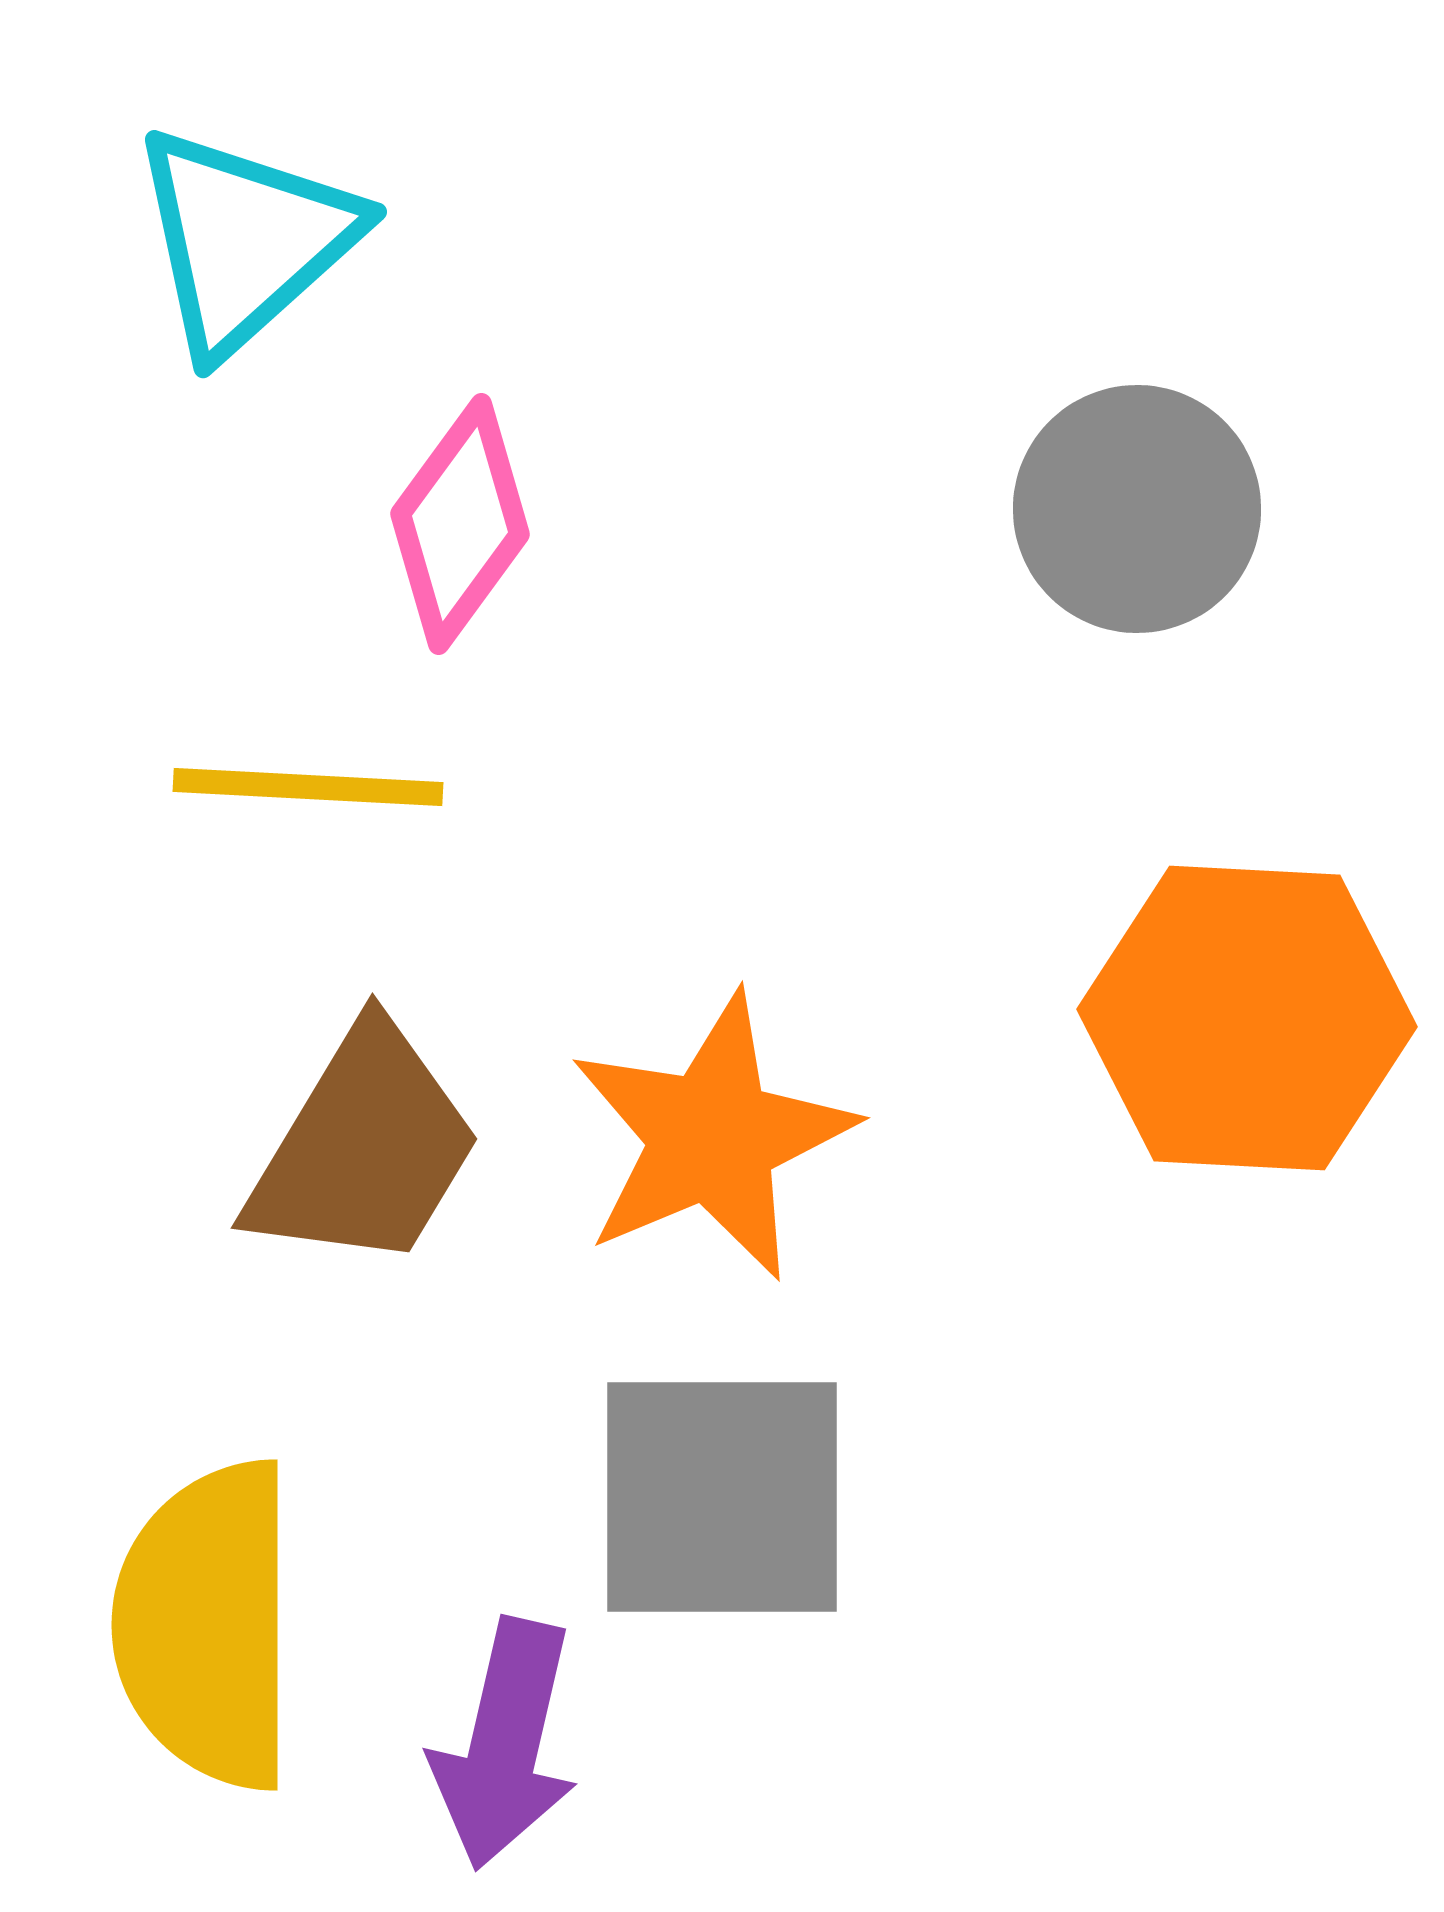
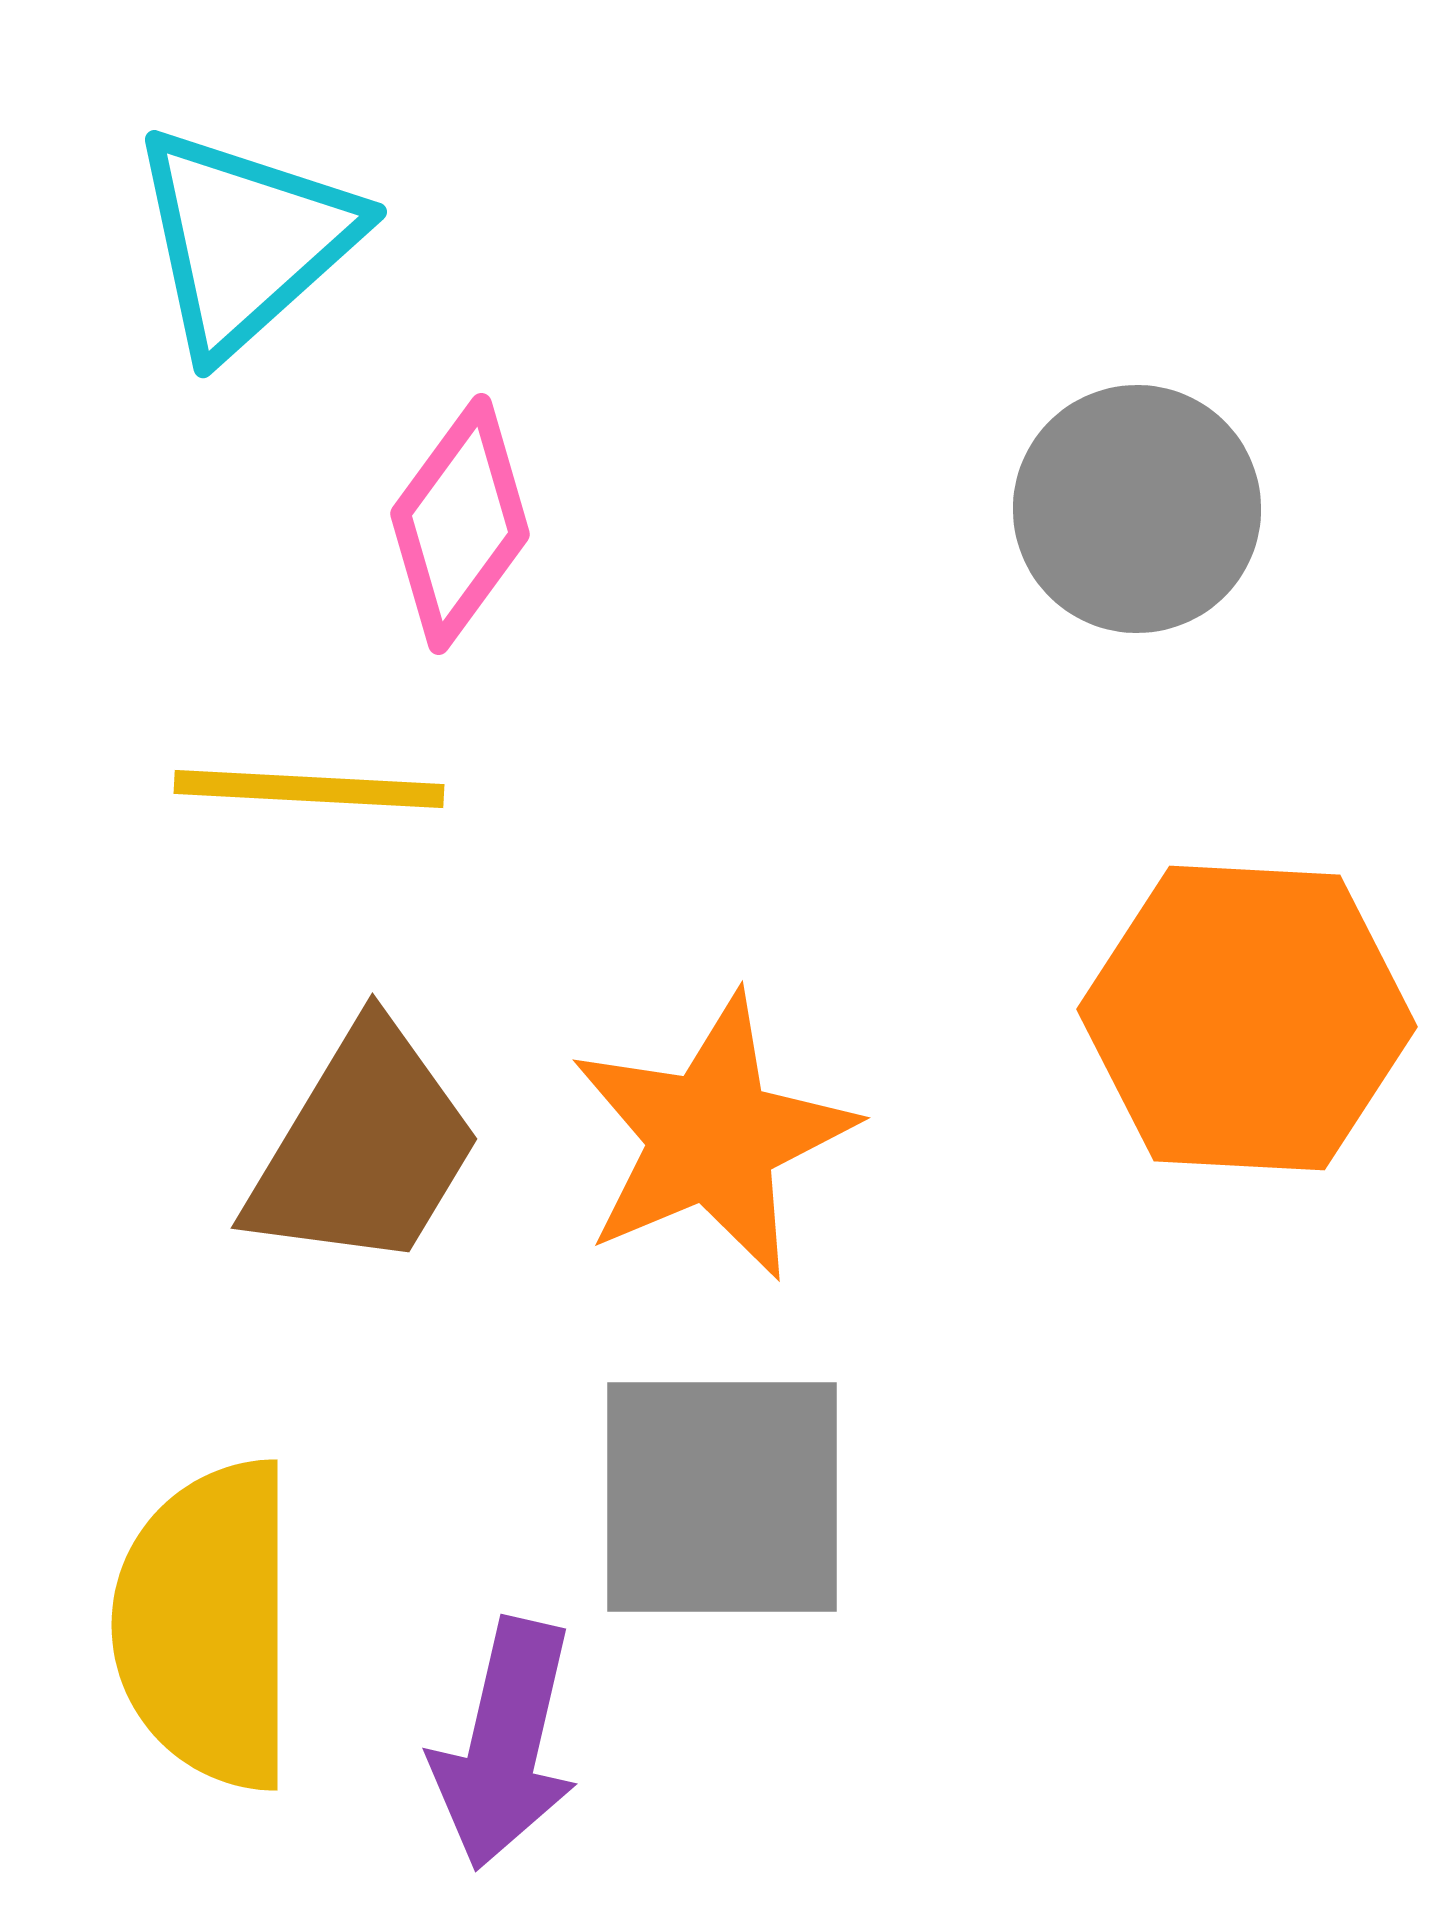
yellow line: moved 1 px right, 2 px down
